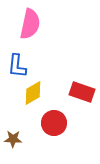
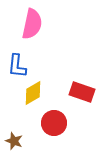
pink semicircle: moved 2 px right
brown star: moved 1 px right, 2 px down; rotated 18 degrees clockwise
